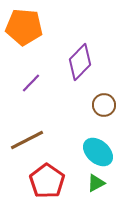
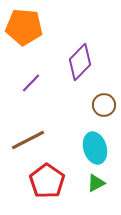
brown line: moved 1 px right
cyan ellipse: moved 3 px left, 4 px up; rotated 32 degrees clockwise
